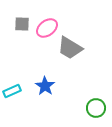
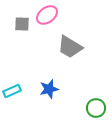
pink ellipse: moved 13 px up
gray trapezoid: moved 1 px up
blue star: moved 4 px right, 3 px down; rotated 24 degrees clockwise
